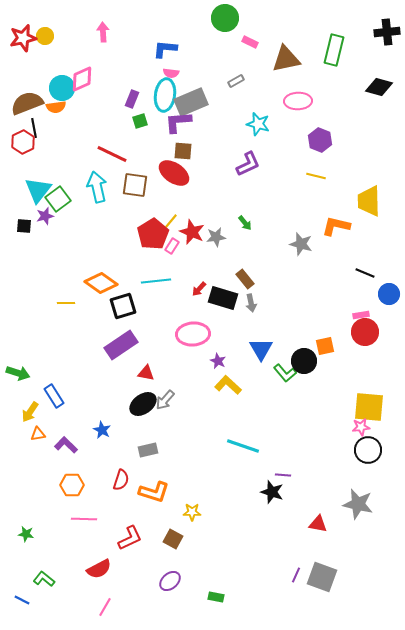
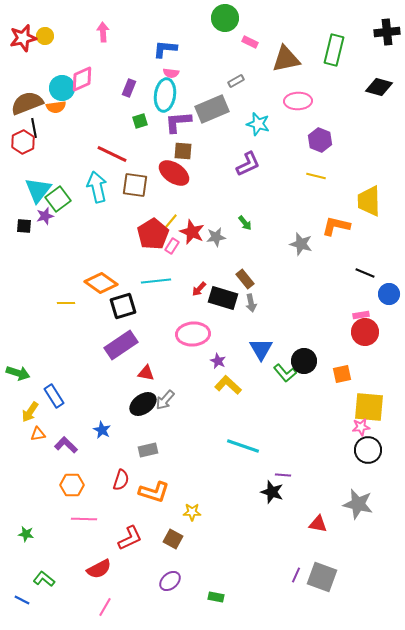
purple rectangle at (132, 99): moved 3 px left, 11 px up
gray rectangle at (191, 102): moved 21 px right, 7 px down
orange square at (325, 346): moved 17 px right, 28 px down
